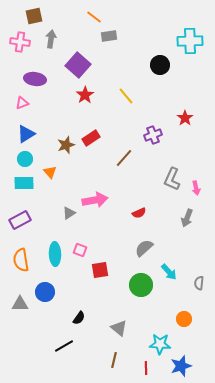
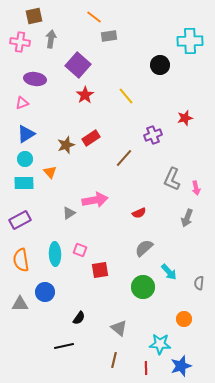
red star at (185, 118): rotated 21 degrees clockwise
green circle at (141, 285): moved 2 px right, 2 px down
black line at (64, 346): rotated 18 degrees clockwise
